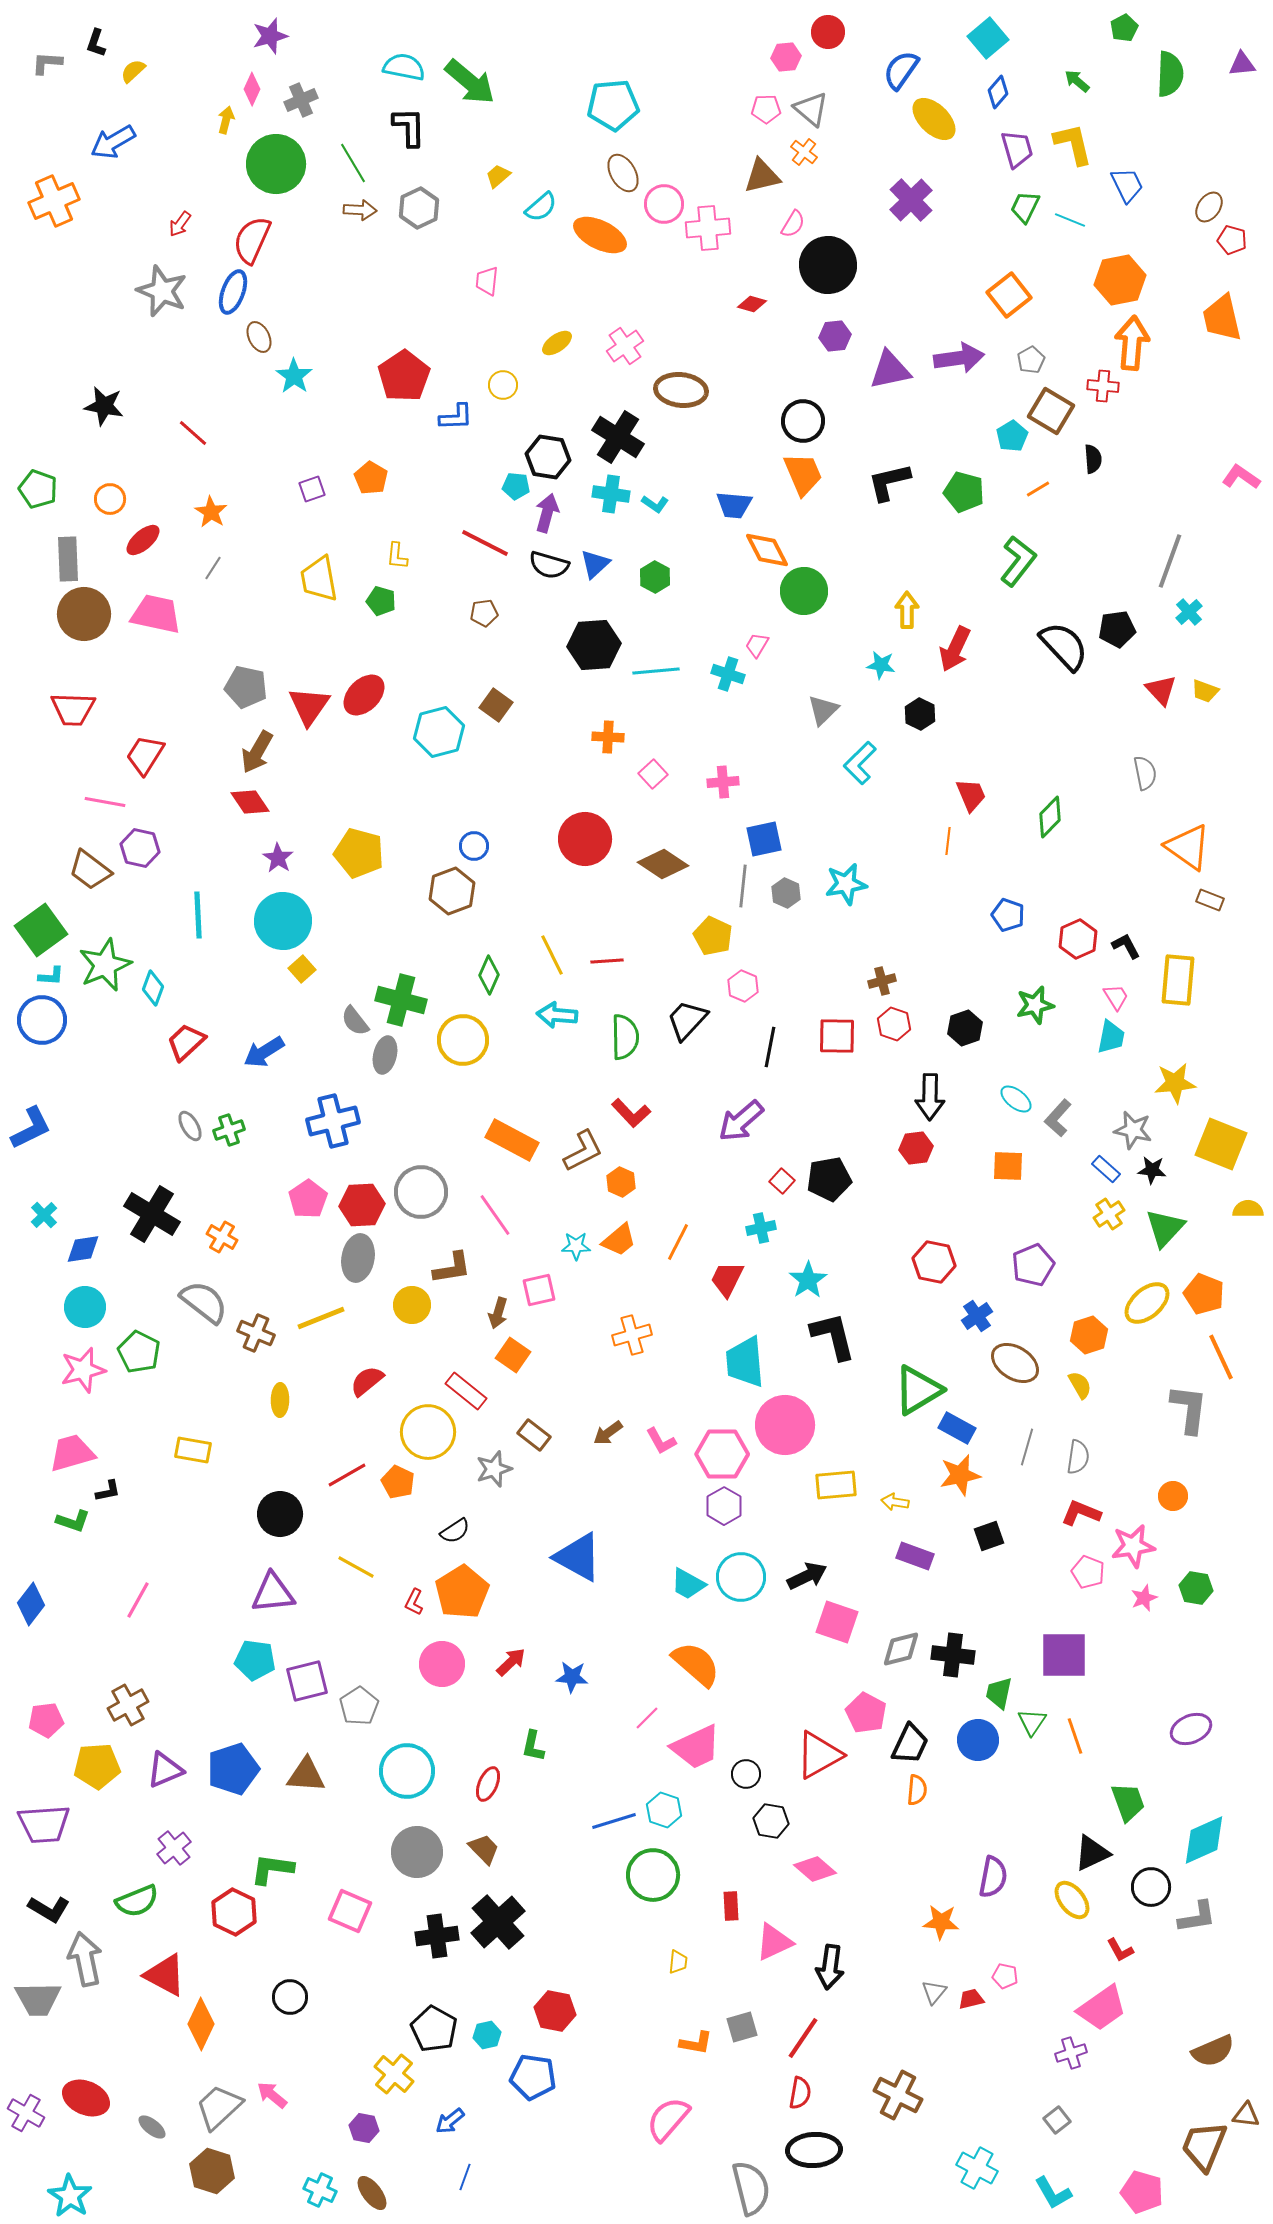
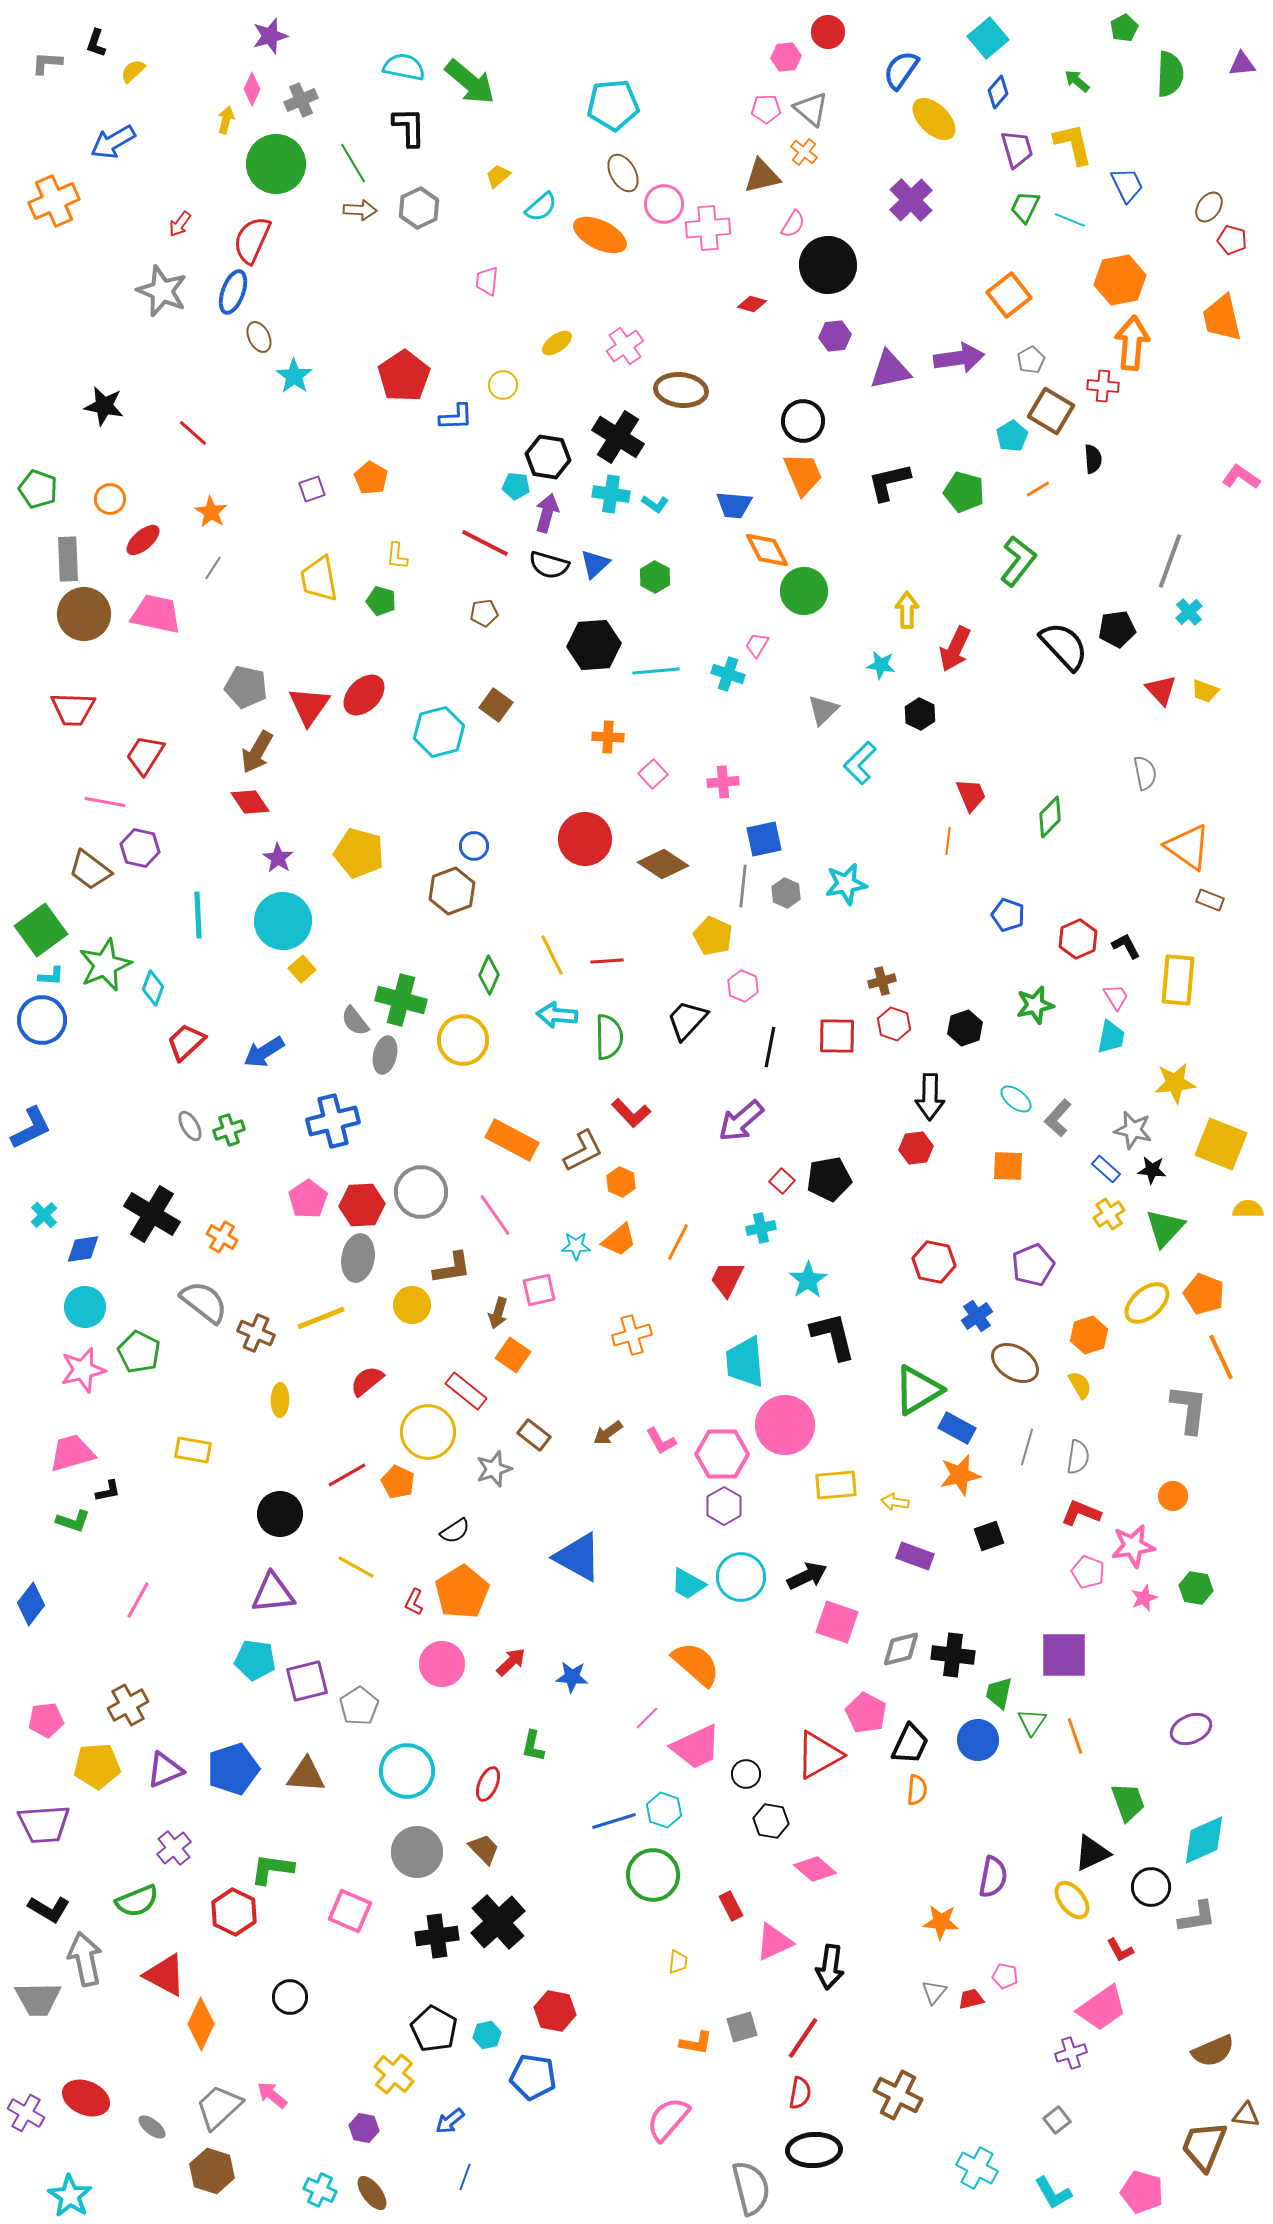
green semicircle at (625, 1037): moved 16 px left
red rectangle at (731, 1906): rotated 24 degrees counterclockwise
